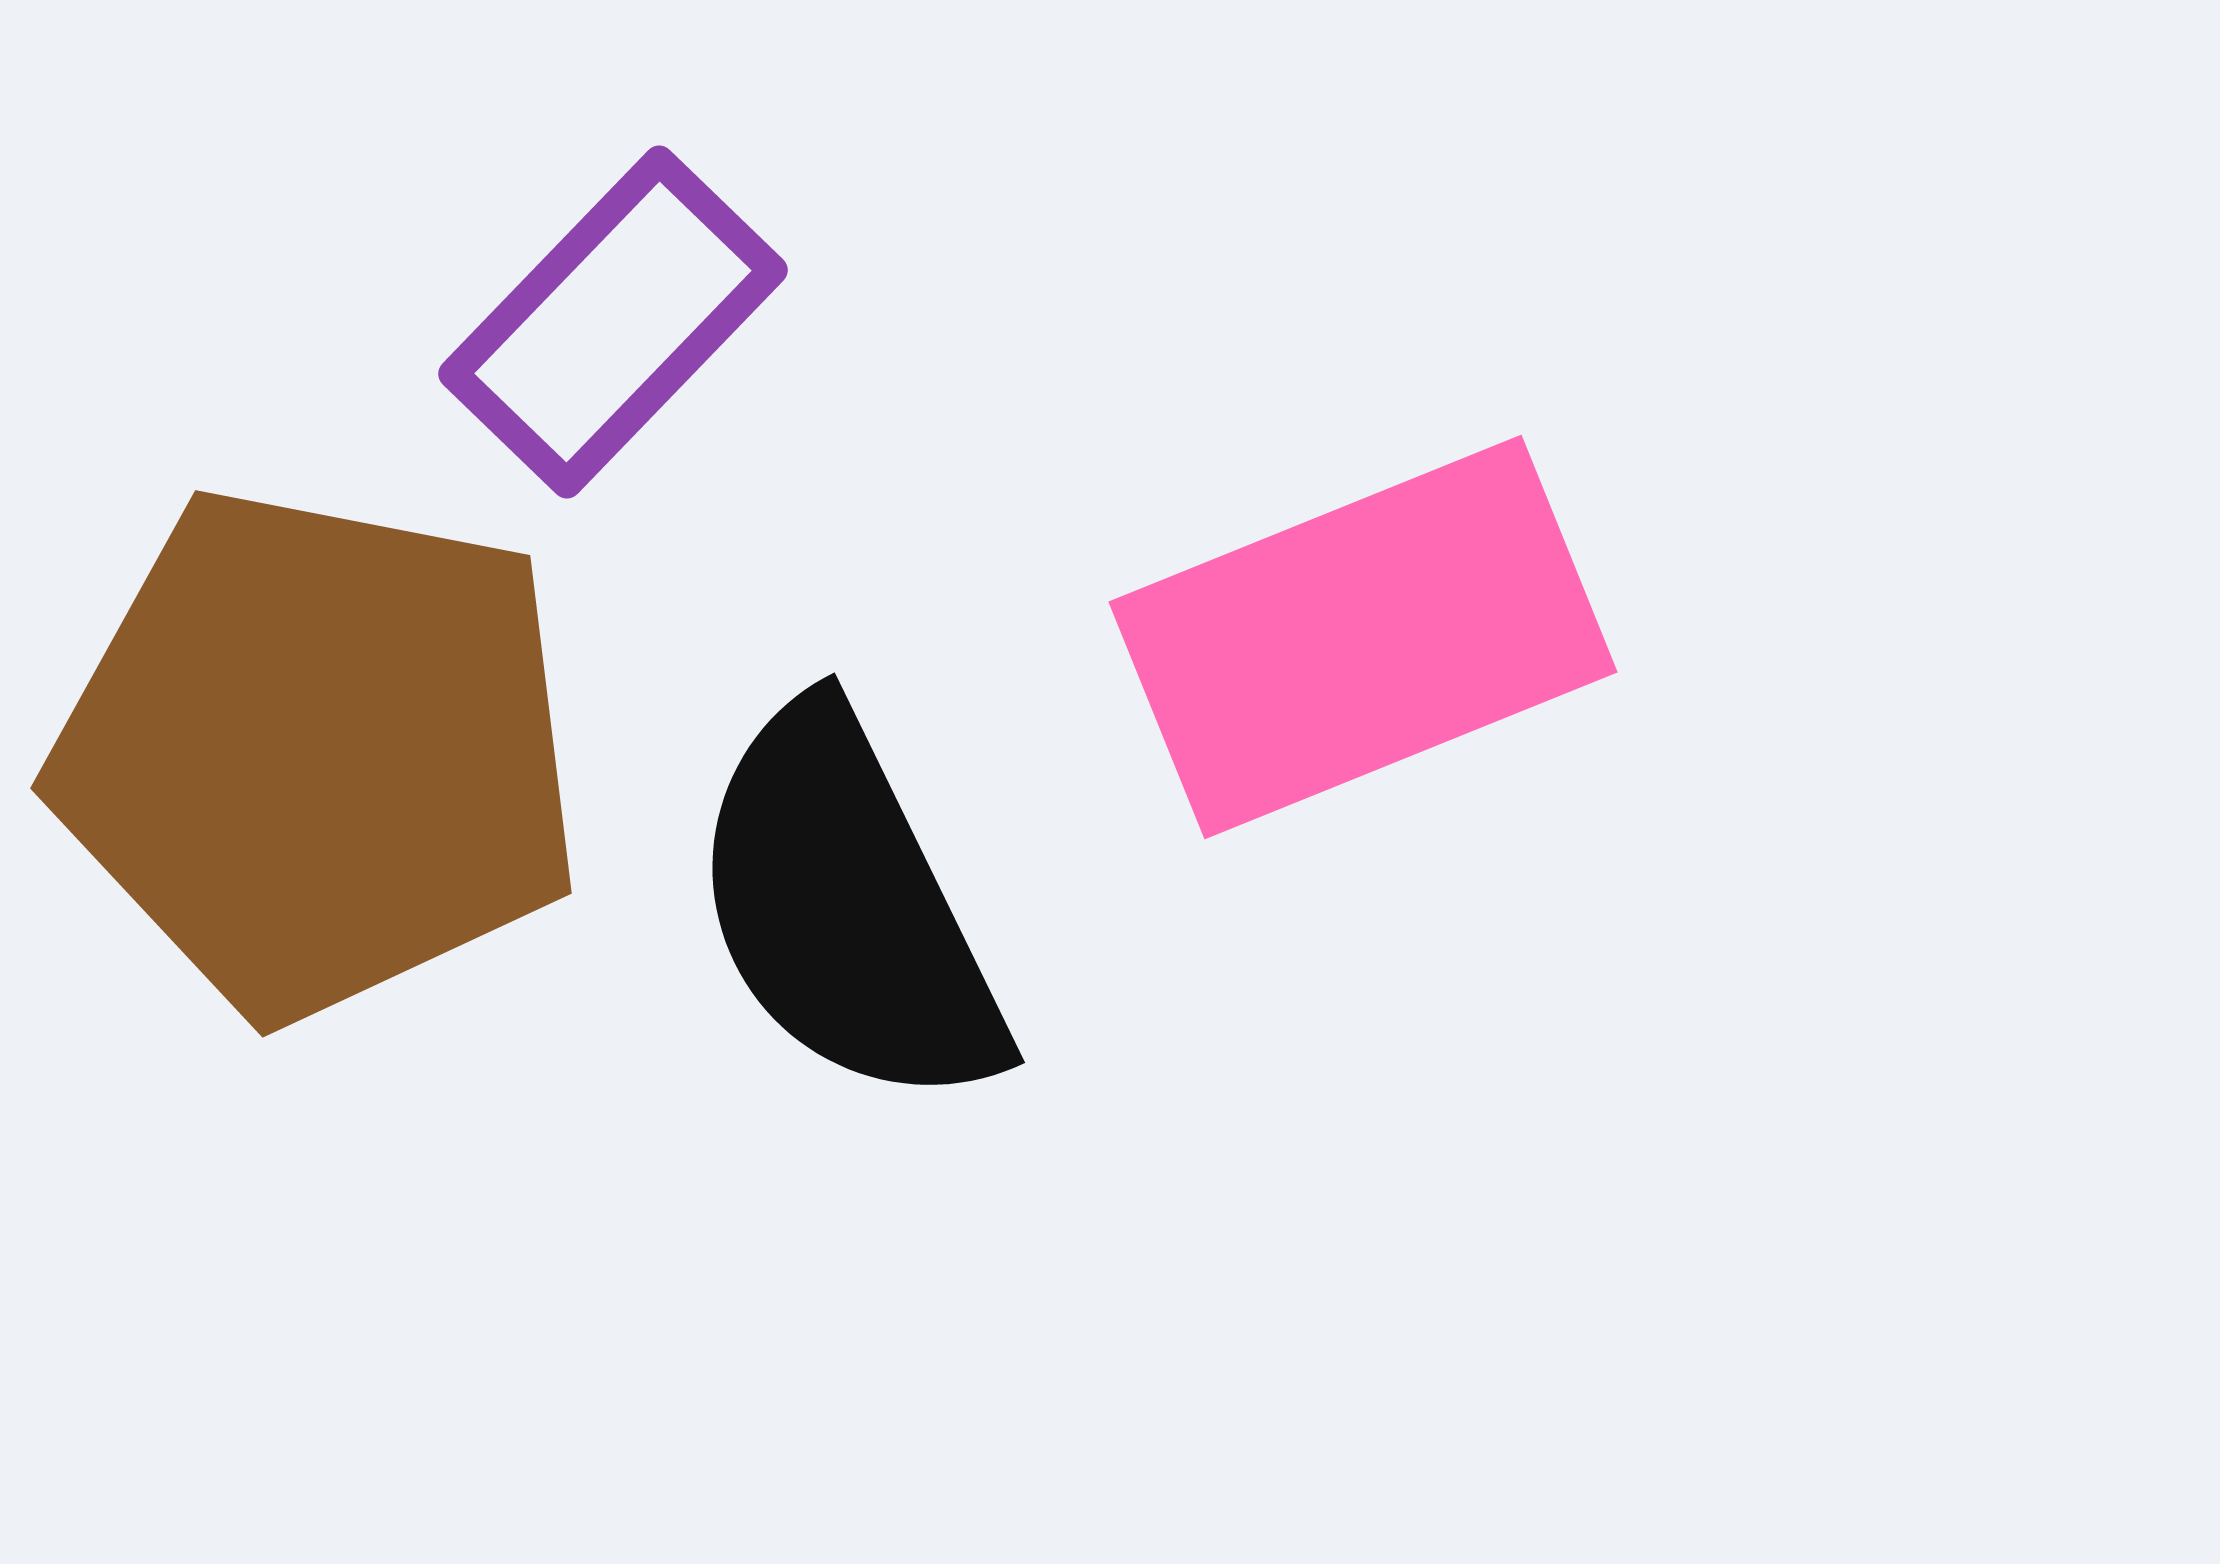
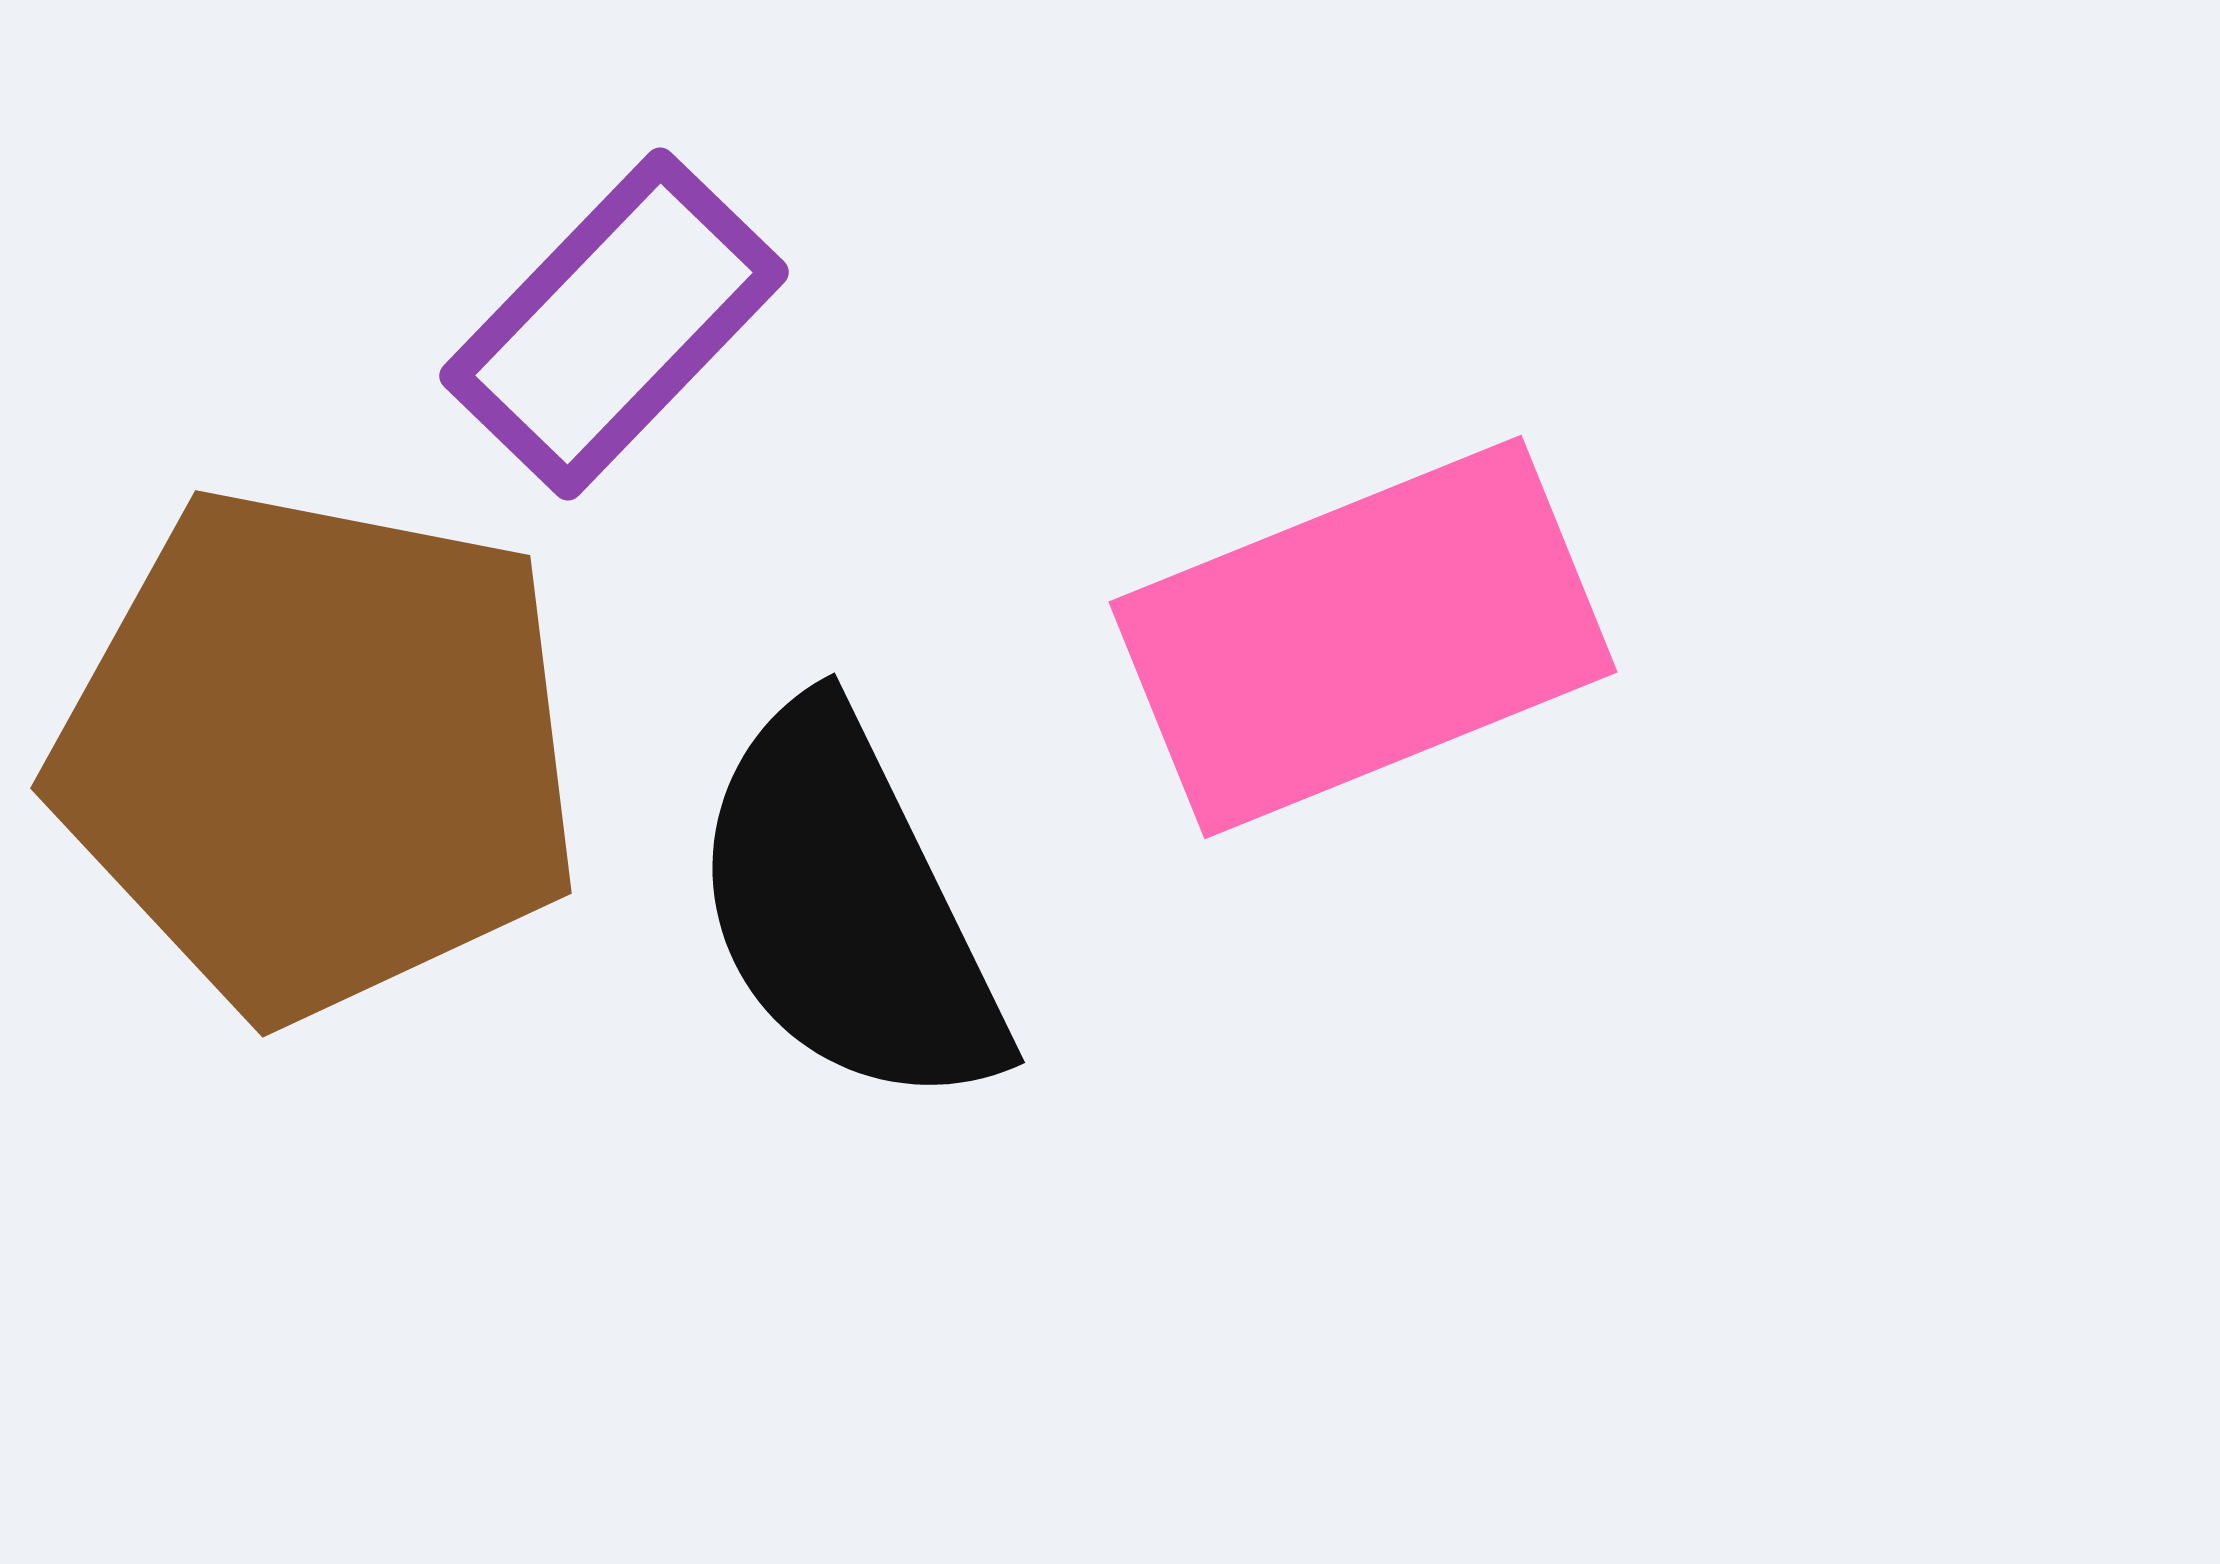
purple rectangle: moved 1 px right, 2 px down
